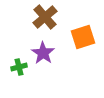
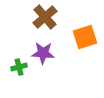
orange square: moved 2 px right
purple star: rotated 30 degrees counterclockwise
